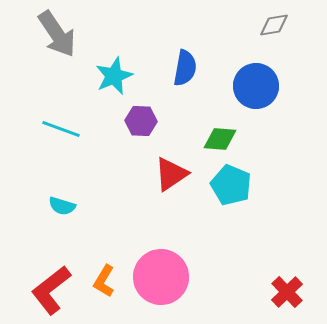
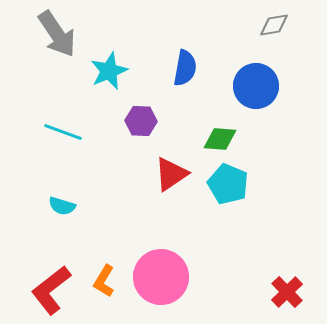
cyan star: moved 5 px left, 5 px up
cyan line: moved 2 px right, 3 px down
cyan pentagon: moved 3 px left, 1 px up
